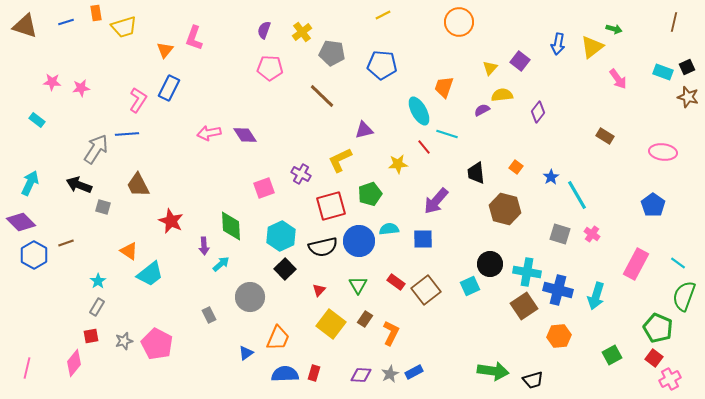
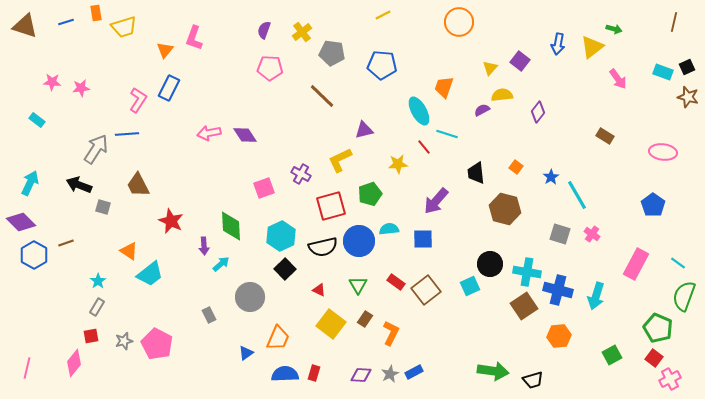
red triangle at (319, 290): rotated 48 degrees counterclockwise
